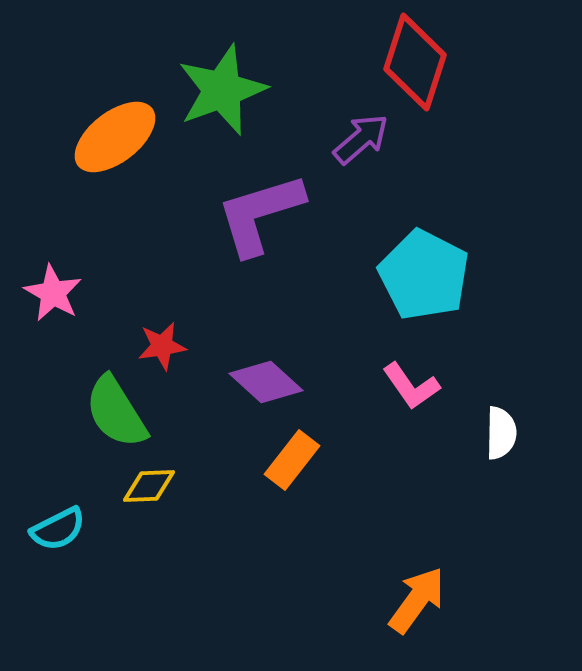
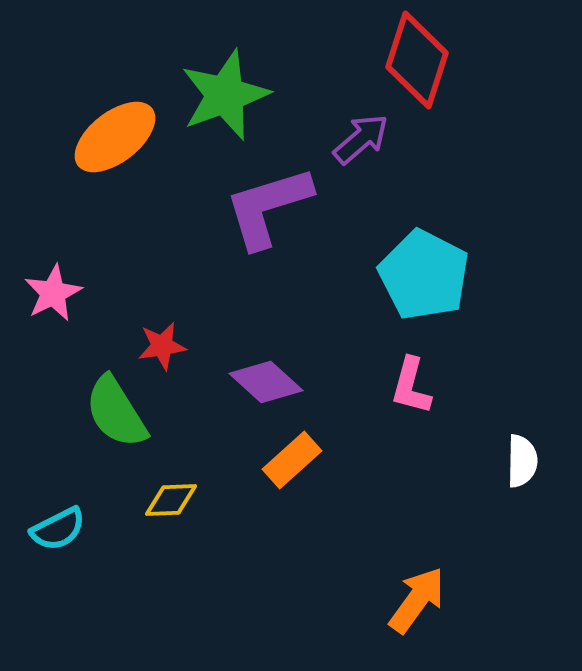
red diamond: moved 2 px right, 2 px up
green star: moved 3 px right, 5 px down
purple L-shape: moved 8 px right, 7 px up
pink star: rotated 16 degrees clockwise
pink L-shape: rotated 50 degrees clockwise
white semicircle: moved 21 px right, 28 px down
orange rectangle: rotated 10 degrees clockwise
yellow diamond: moved 22 px right, 14 px down
